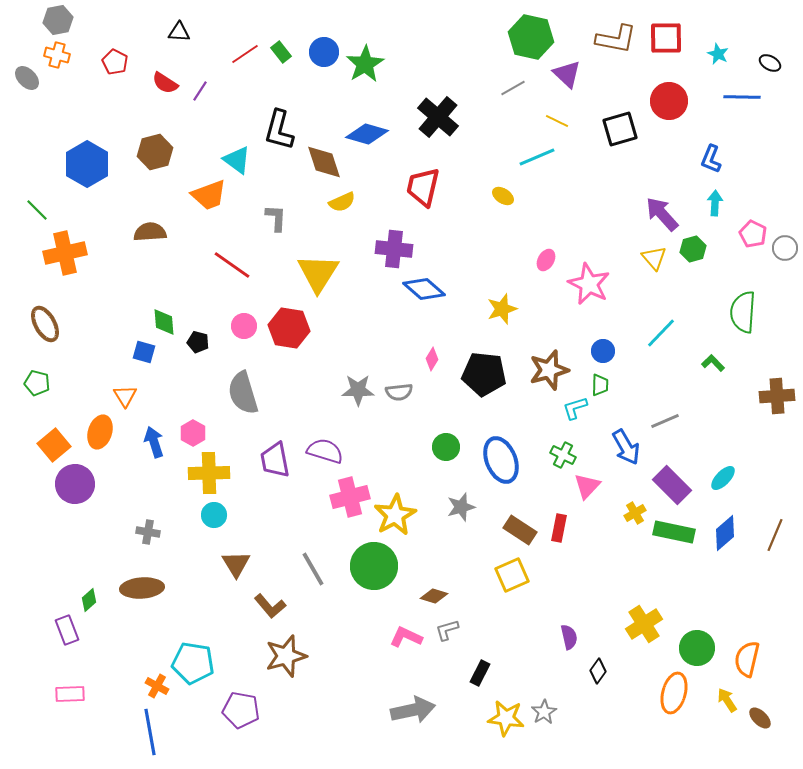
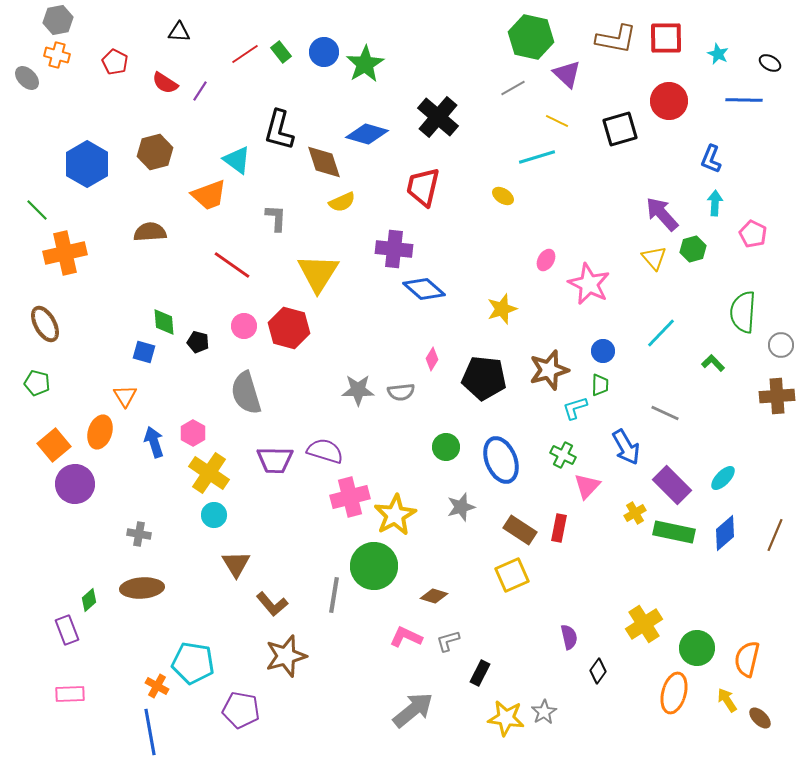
blue line at (742, 97): moved 2 px right, 3 px down
cyan line at (537, 157): rotated 6 degrees clockwise
gray circle at (785, 248): moved 4 px left, 97 px down
red hexagon at (289, 328): rotated 6 degrees clockwise
black pentagon at (484, 374): moved 4 px down
gray semicircle at (399, 392): moved 2 px right
gray semicircle at (243, 393): moved 3 px right
gray line at (665, 421): moved 8 px up; rotated 48 degrees clockwise
purple trapezoid at (275, 460): rotated 78 degrees counterclockwise
yellow cross at (209, 473): rotated 36 degrees clockwise
gray cross at (148, 532): moved 9 px left, 2 px down
gray line at (313, 569): moved 21 px right, 26 px down; rotated 39 degrees clockwise
brown L-shape at (270, 606): moved 2 px right, 2 px up
gray L-shape at (447, 630): moved 1 px right, 11 px down
gray arrow at (413, 710): rotated 27 degrees counterclockwise
